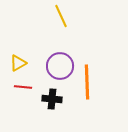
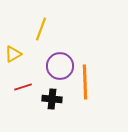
yellow line: moved 20 px left, 13 px down; rotated 45 degrees clockwise
yellow triangle: moved 5 px left, 9 px up
orange line: moved 2 px left
red line: rotated 24 degrees counterclockwise
